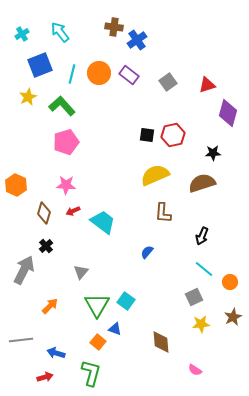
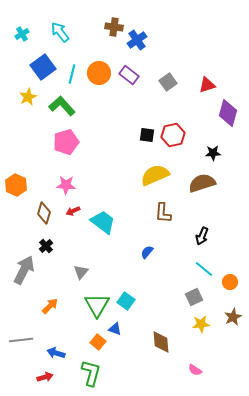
blue square at (40, 65): moved 3 px right, 2 px down; rotated 15 degrees counterclockwise
